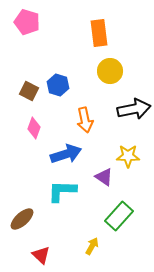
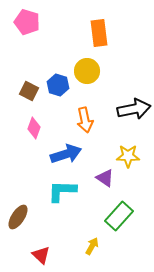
yellow circle: moved 23 px left
purple triangle: moved 1 px right, 1 px down
brown ellipse: moved 4 px left, 2 px up; rotated 15 degrees counterclockwise
